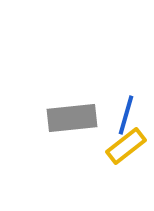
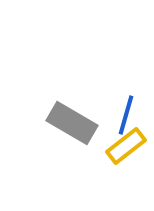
gray rectangle: moved 5 px down; rotated 36 degrees clockwise
